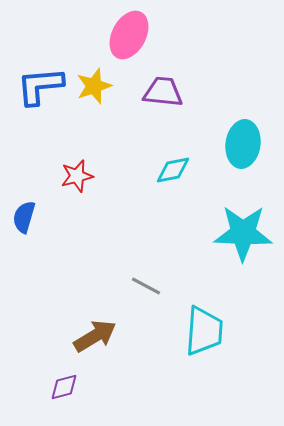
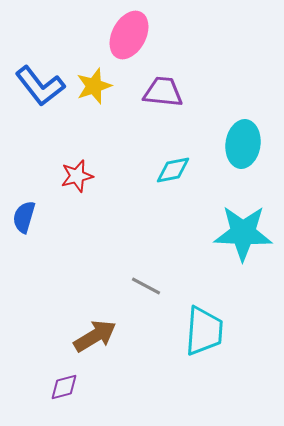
blue L-shape: rotated 123 degrees counterclockwise
